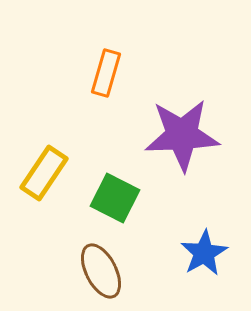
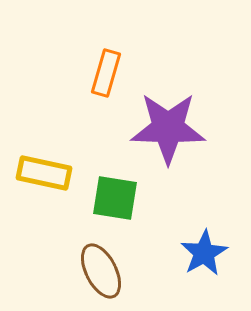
purple star: moved 14 px left, 7 px up; rotated 4 degrees clockwise
yellow rectangle: rotated 68 degrees clockwise
green square: rotated 18 degrees counterclockwise
